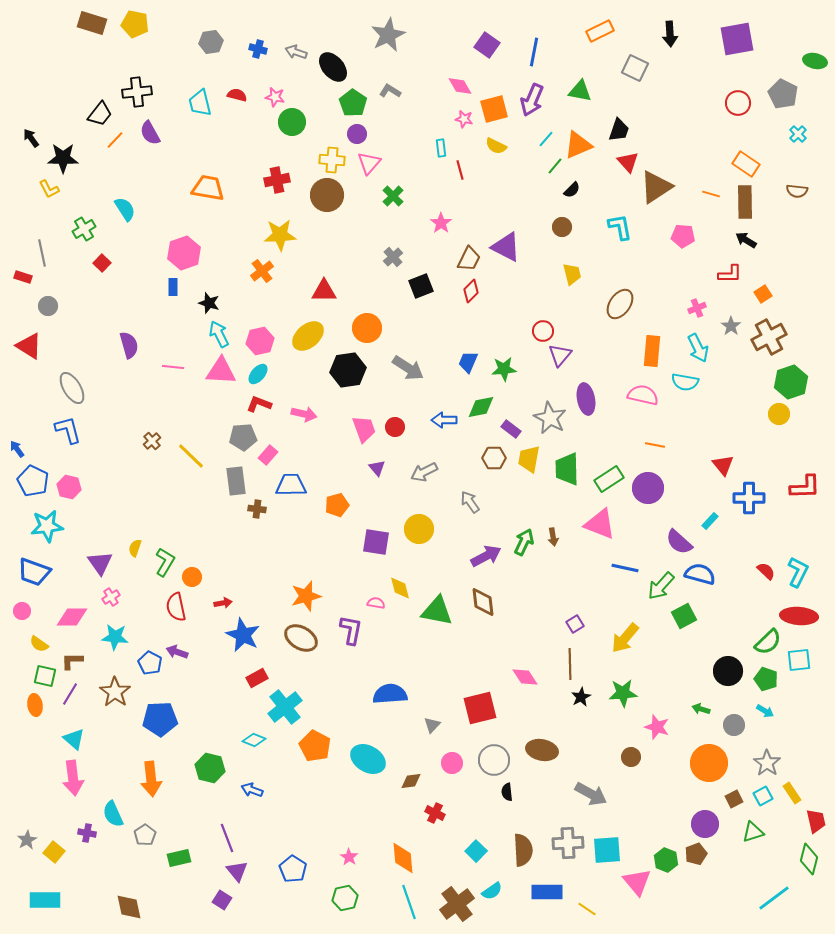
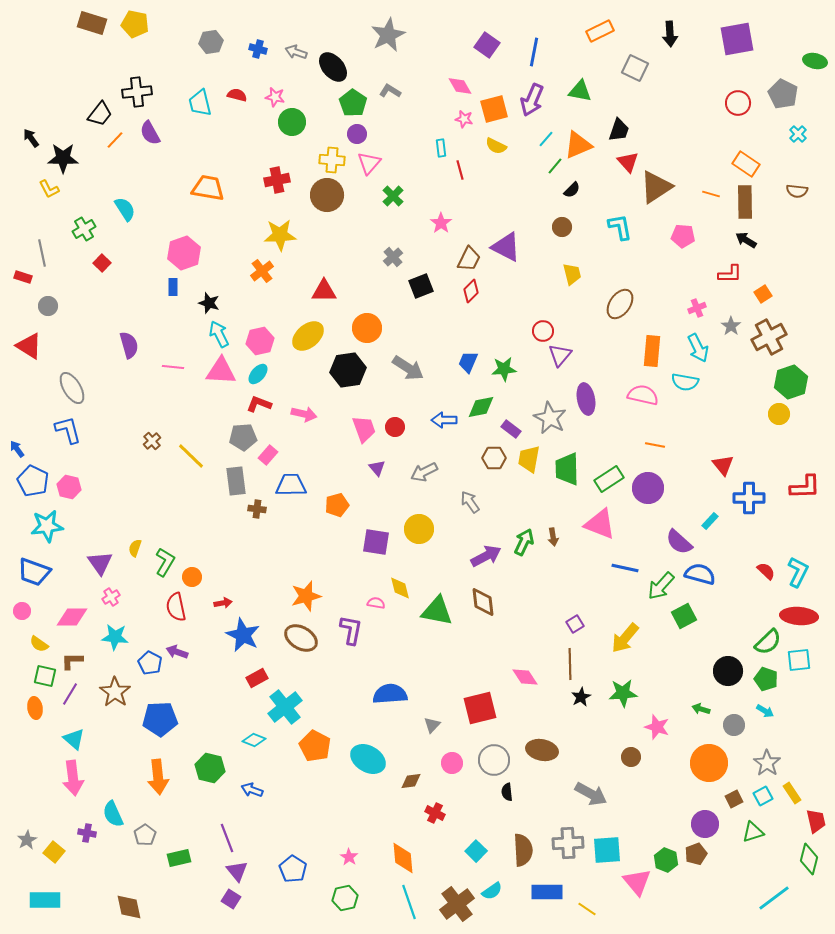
orange ellipse at (35, 705): moved 3 px down
orange arrow at (151, 779): moved 7 px right, 2 px up
purple square at (222, 900): moved 9 px right, 1 px up
